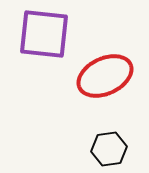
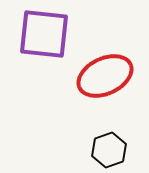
black hexagon: moved 1 px down; rotated 12 degrees counterclockwise
